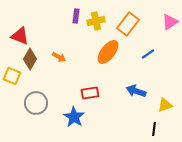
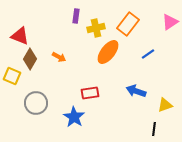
yellow cross: moved 7 px down
